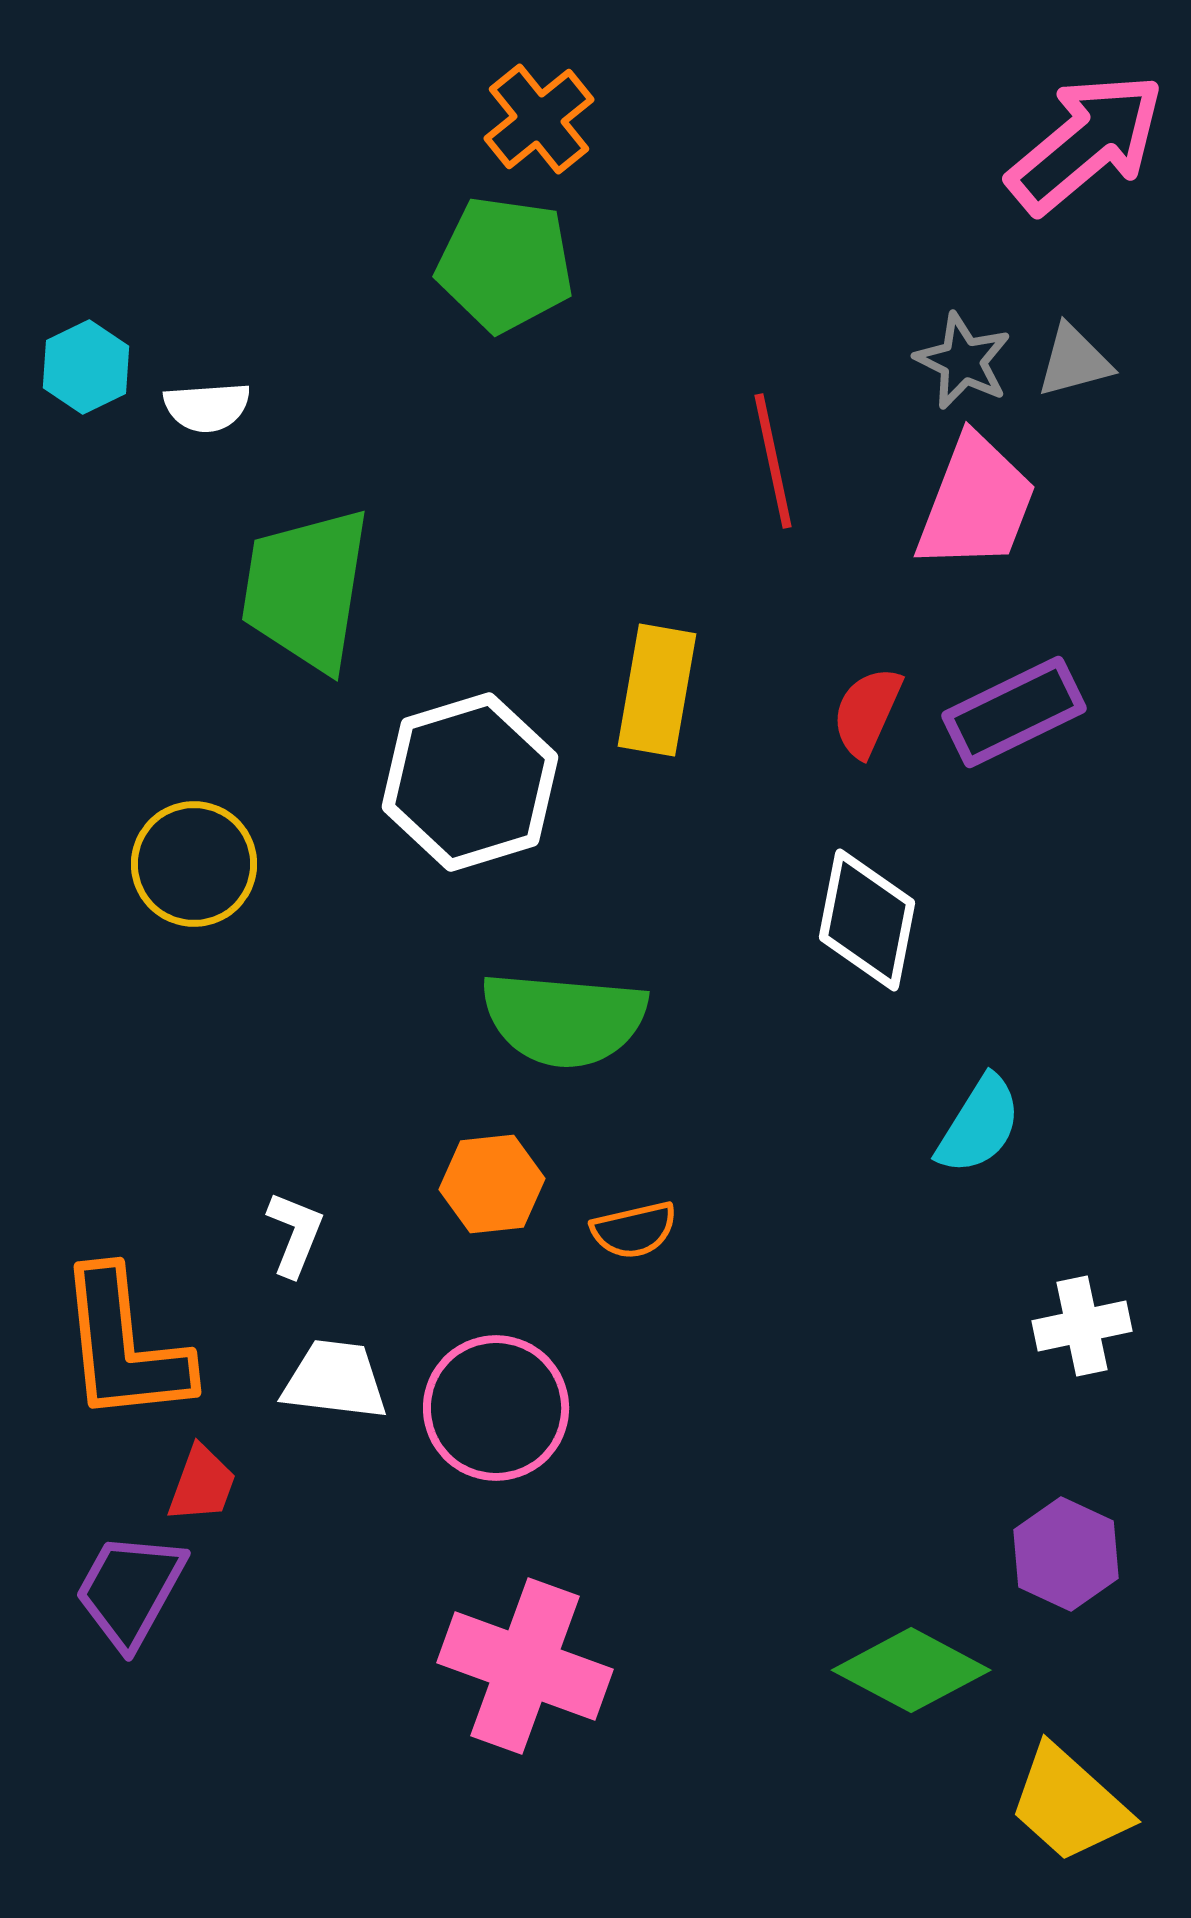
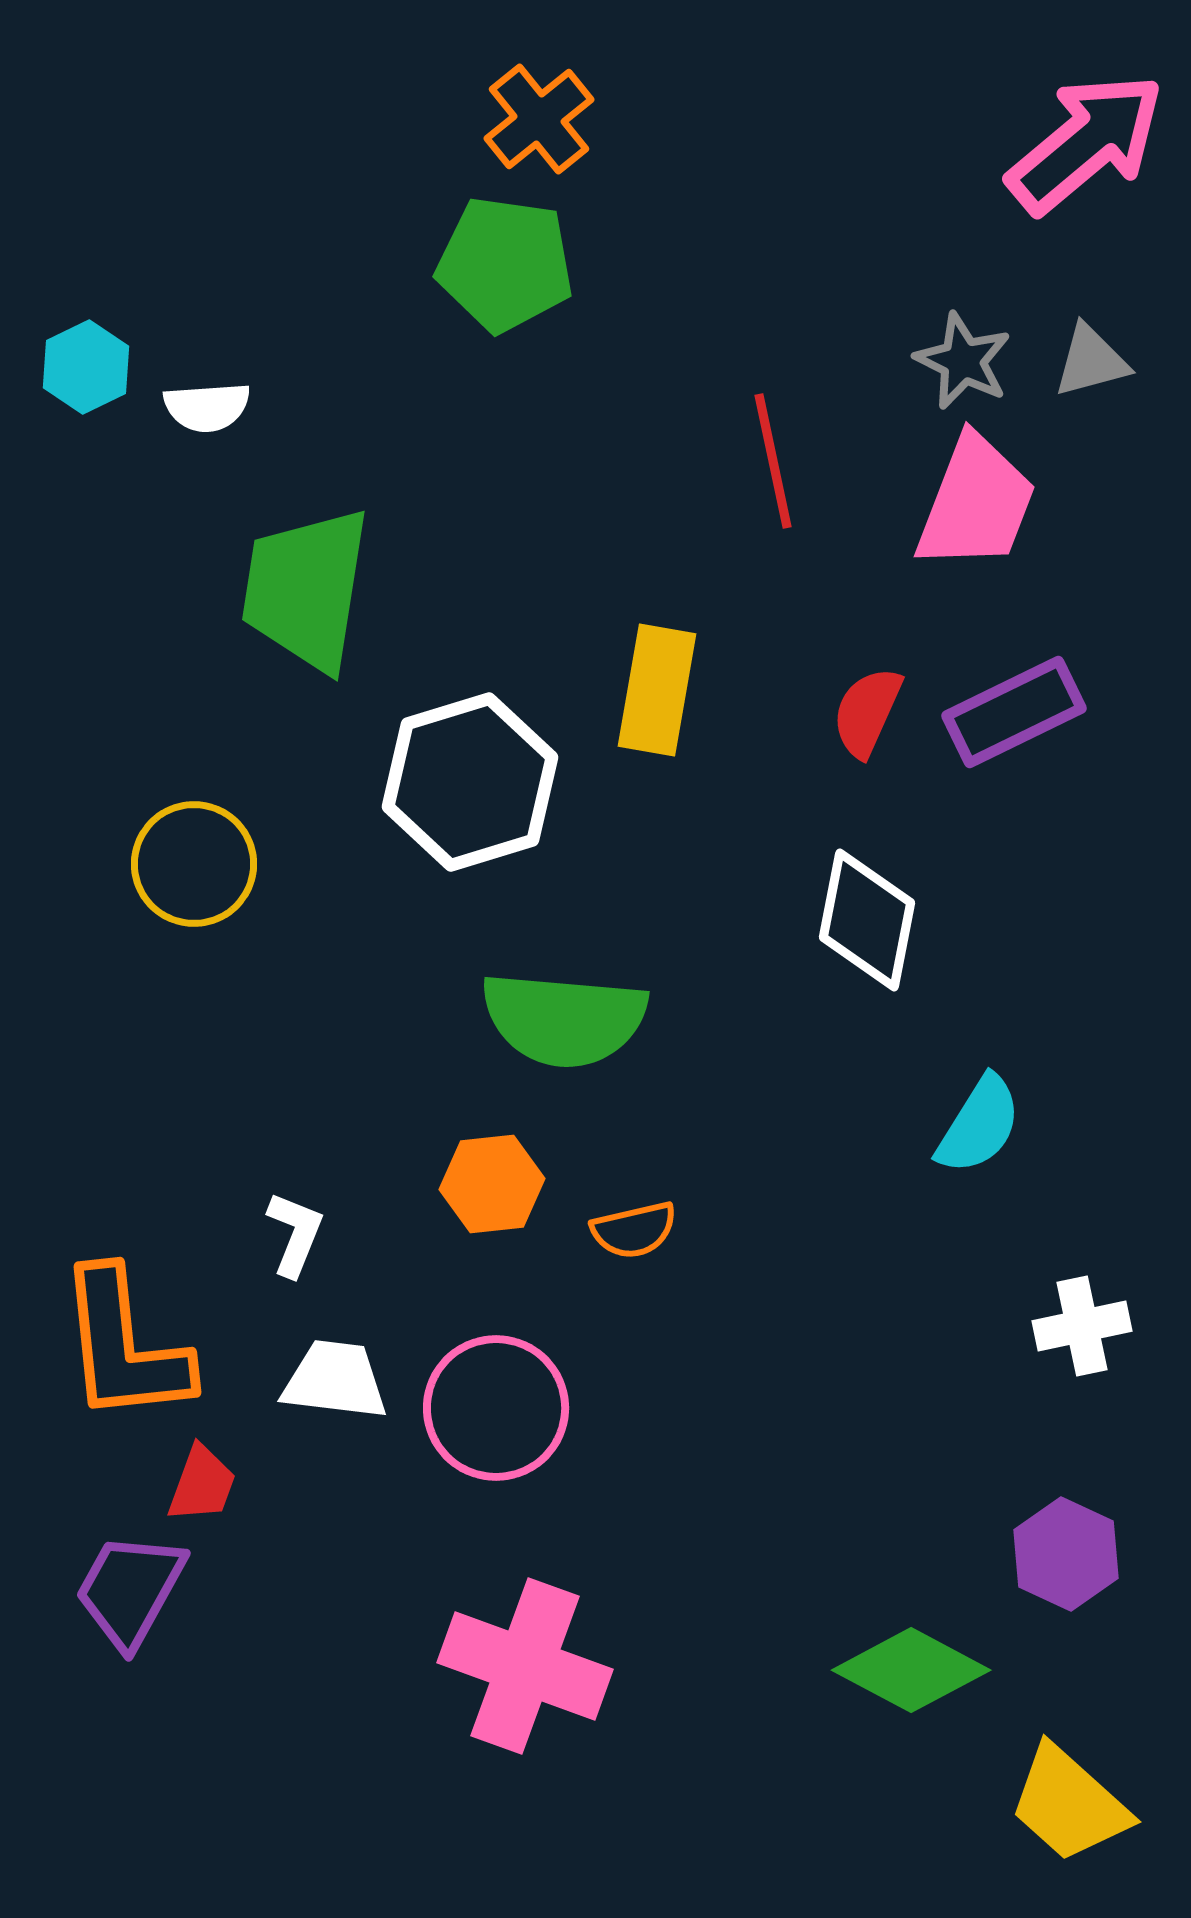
gray triangle: moved 17 px right
